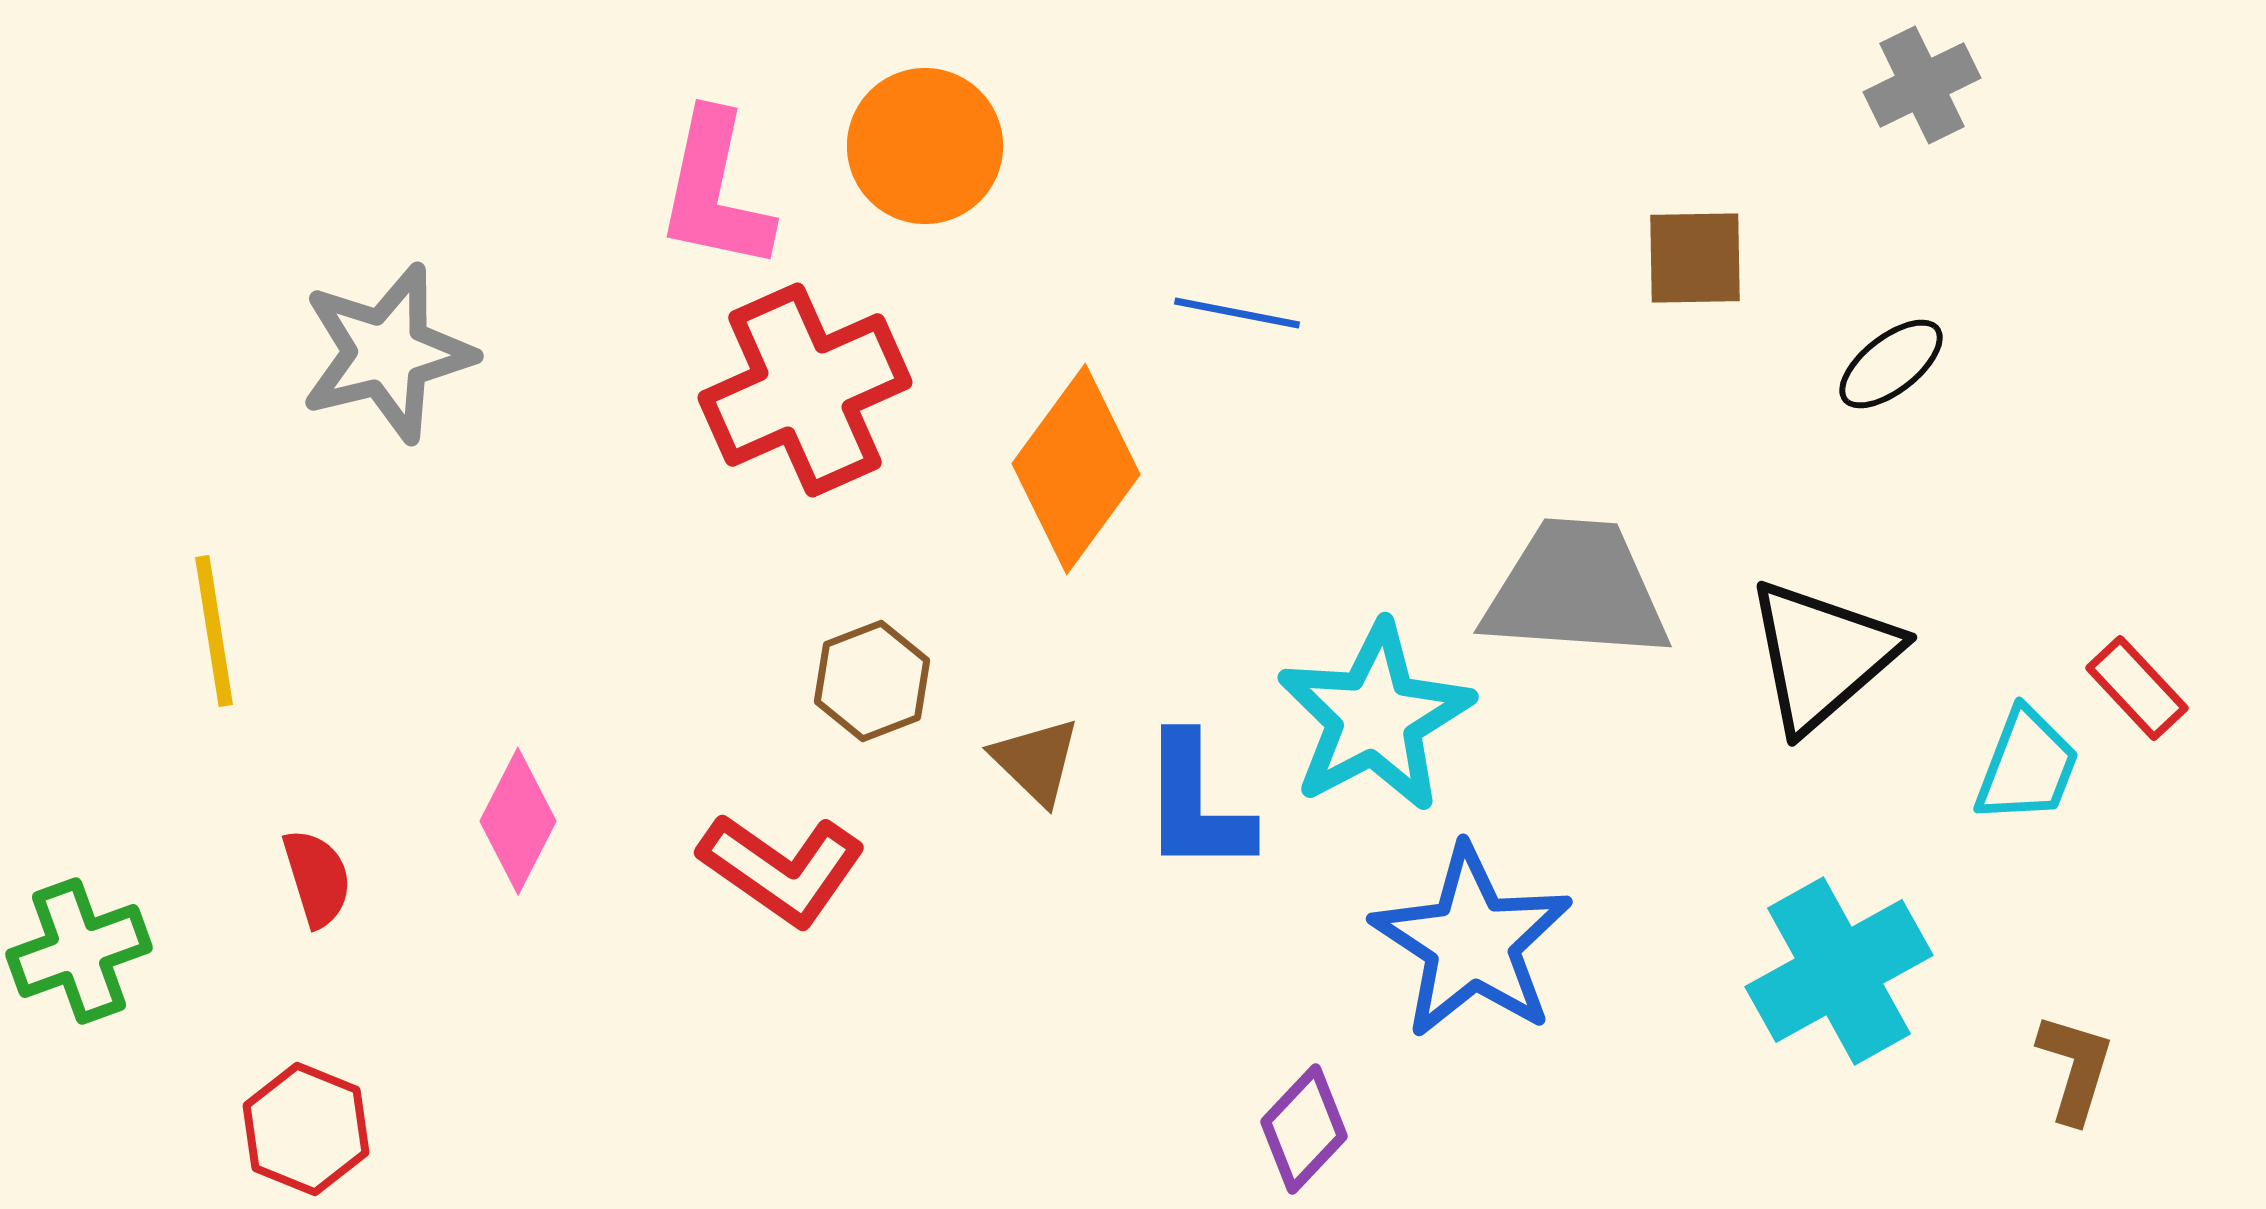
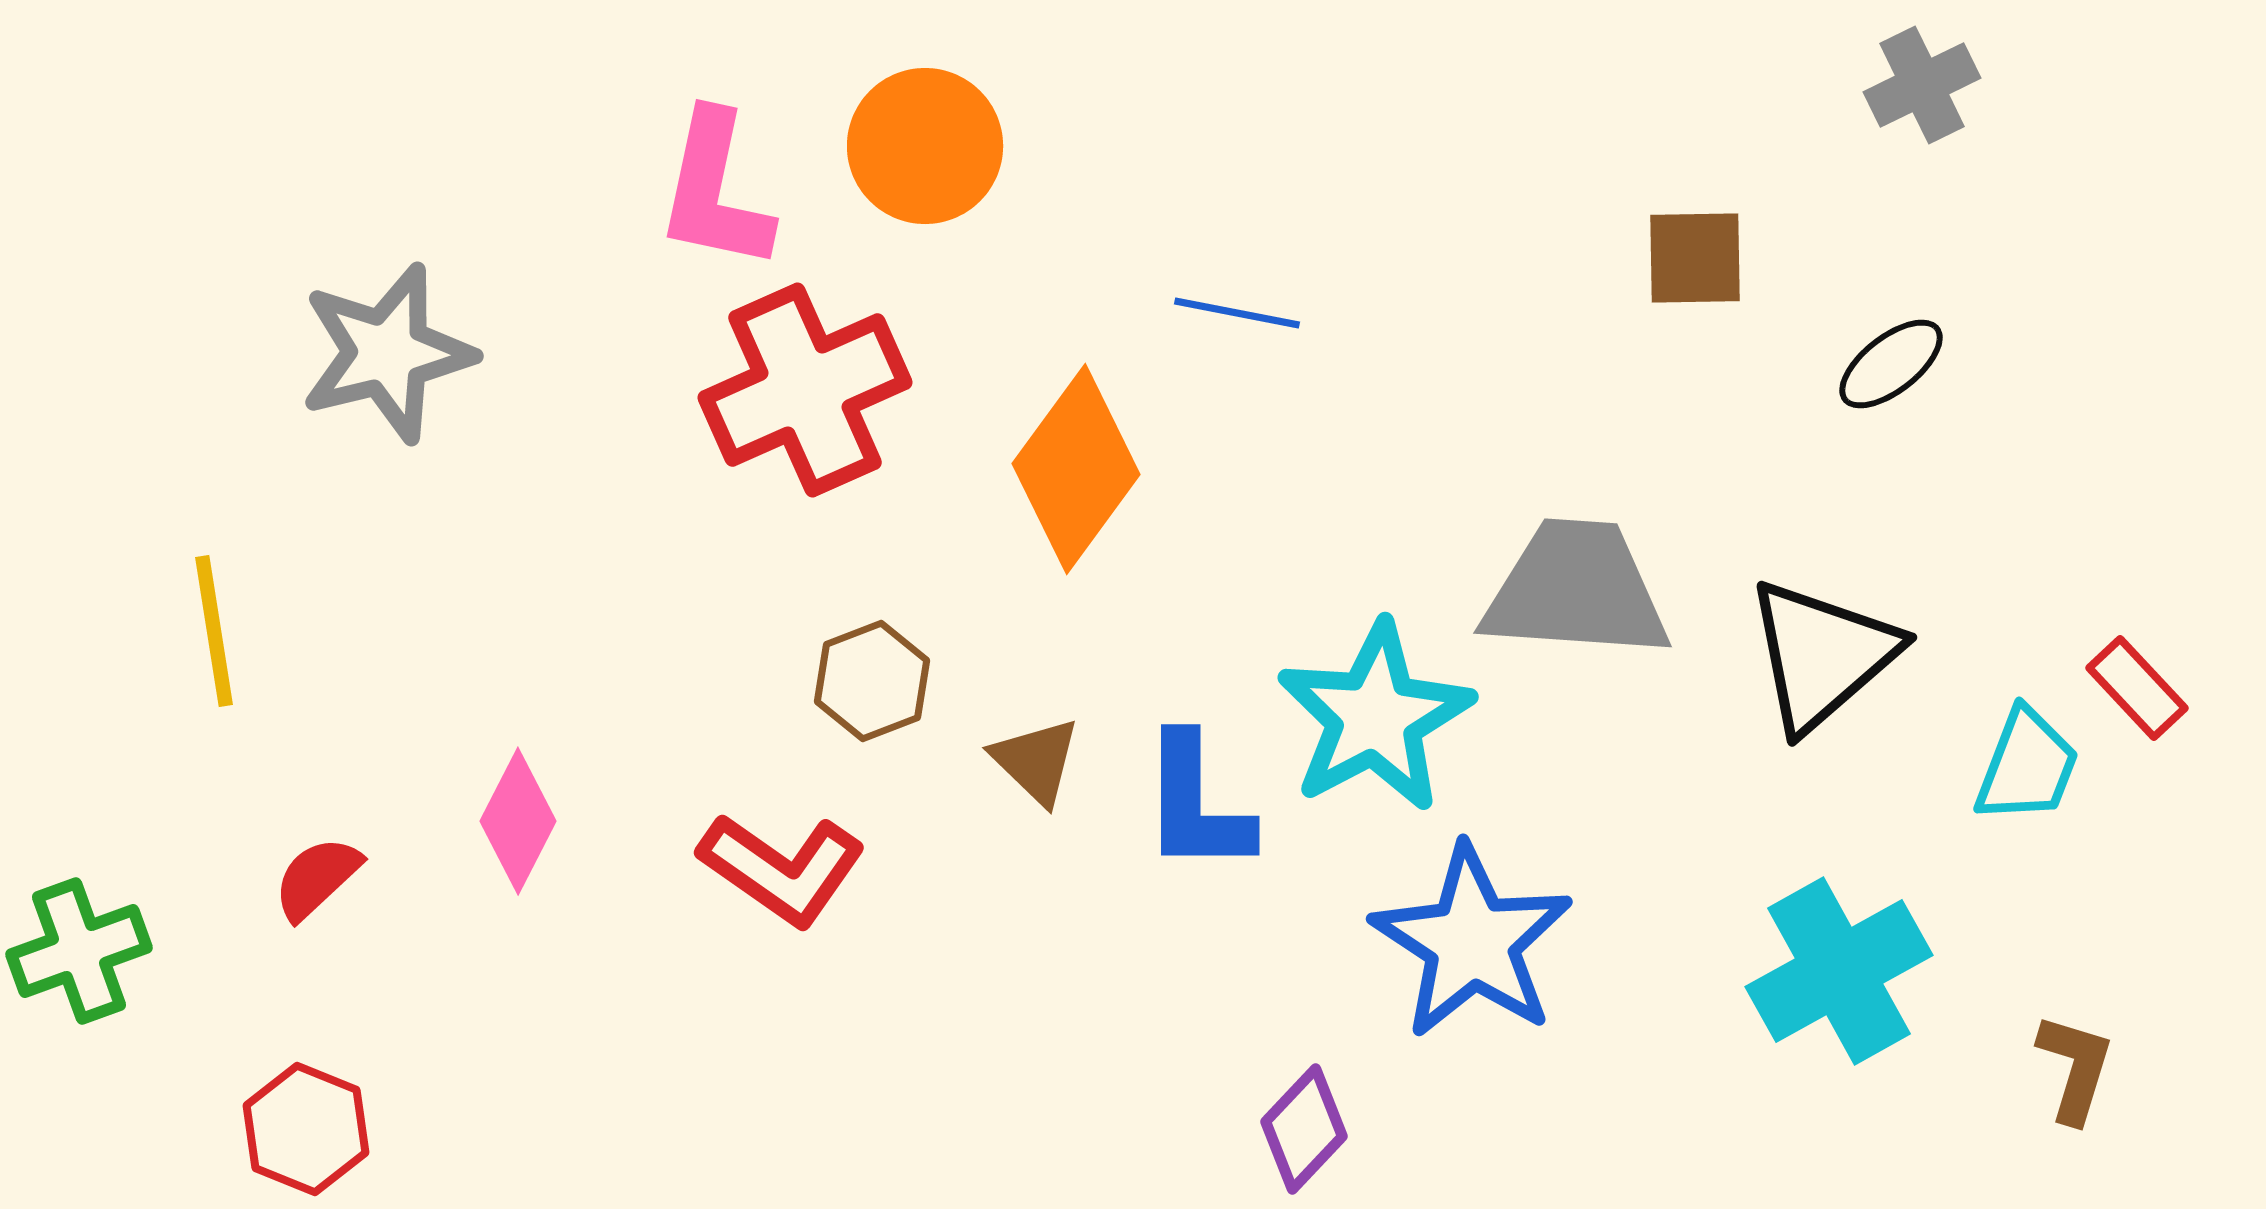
red semicircle: rotated 116 degrees counterclockwise
